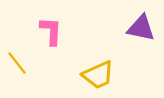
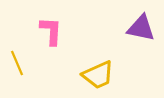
yellow line: rotated 15 degrees clockwise
